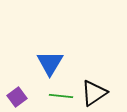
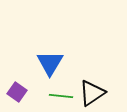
black triangle: moved 2 px left
purple square: moved 5 px up; rotated 18 degrees counterclockwise
